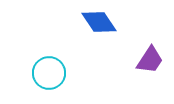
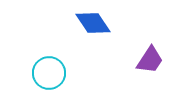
blue diamond: moved 6 px left, 1 px down
